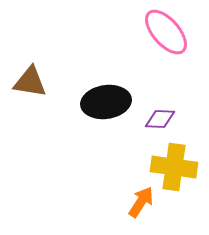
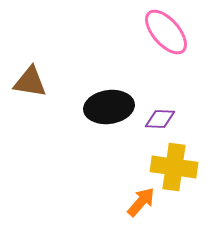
black ellipse: moved 3 px right, 5 px down
orange arrow: rotated 8 degrees clockwise
